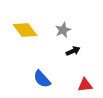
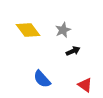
yellow diamond: moved 3 px right
red triangle: rotated 42 degrees clockwise
